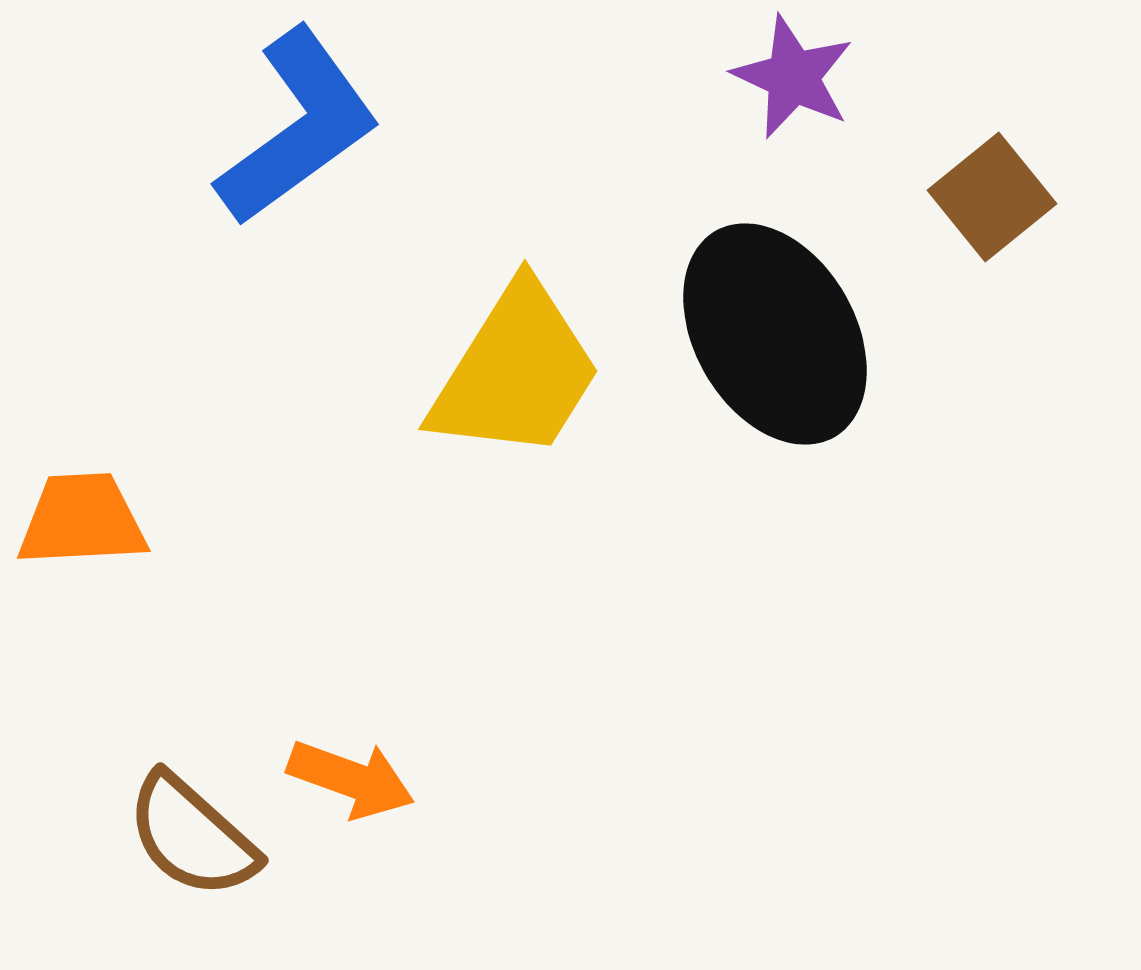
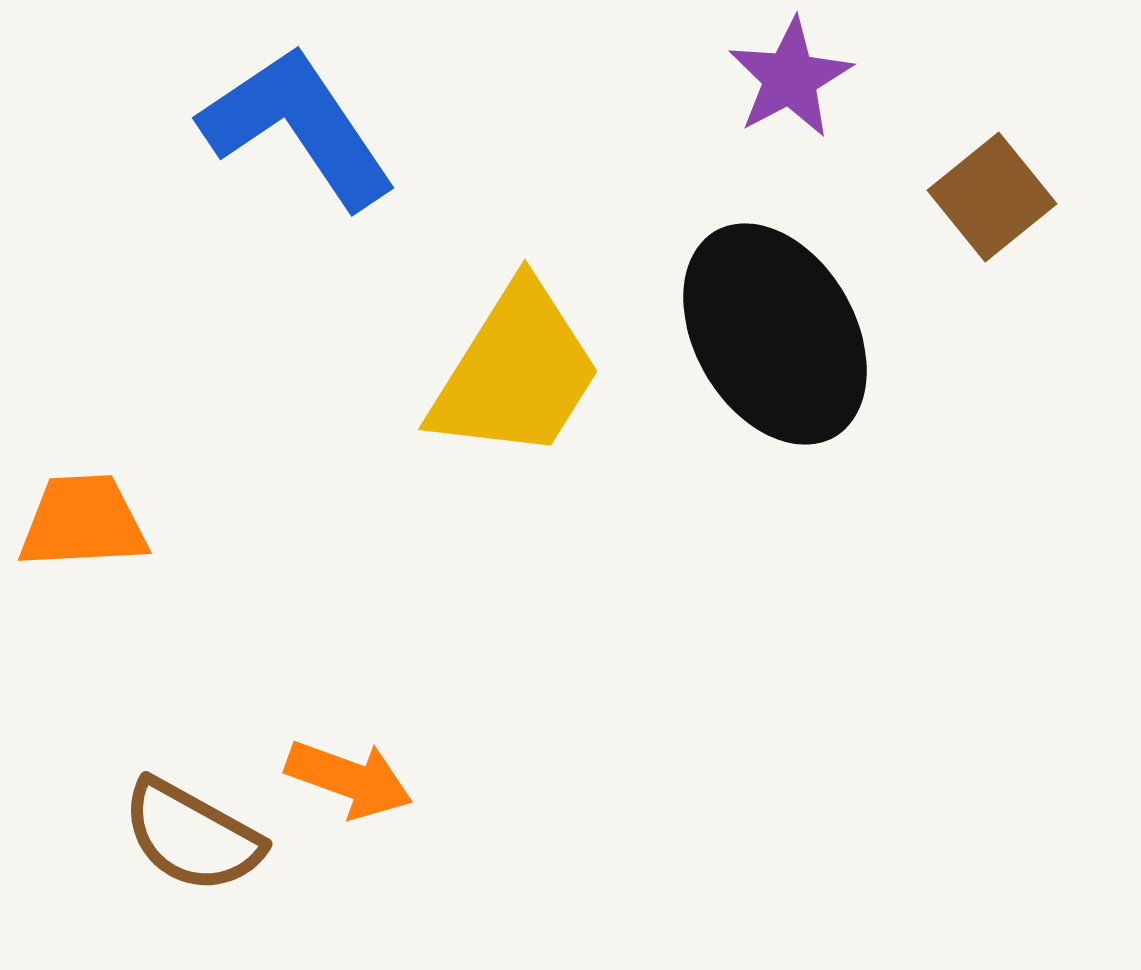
purple star: moved 3 px left, 1 px down; rotated 19 degrees clockwise
blue L-shape: rotated 88 degrees counterclockwise
orange trapezoid: moved 1 px right, 2 px down
orange arrow: moved 2 px left
brown semicircle: rotated 13 degrees counterclockwise
